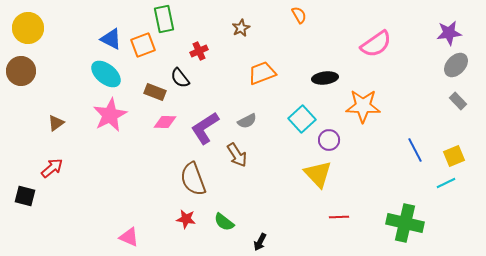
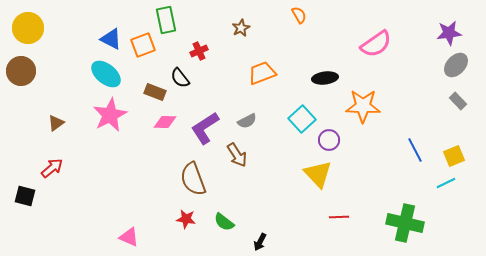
green rectangle: moved 2 px right, 1 px down
